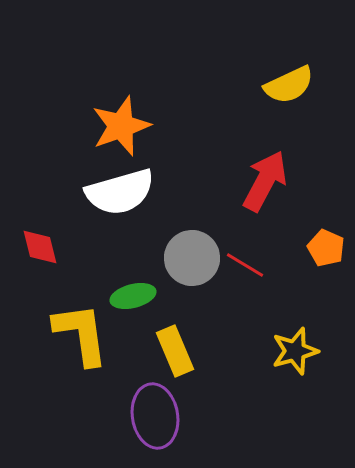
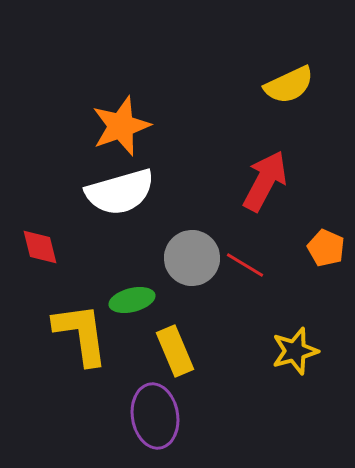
green ellipse: moved 1 px left, 4 px down
